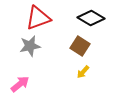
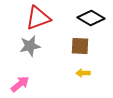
brown square: rotated 30 degrees counterclockwise
yellow arrow: moved 1 px down; rotated 48 degrees clockwise
